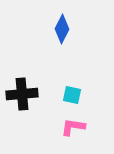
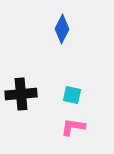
black cross: moved 1 px left
